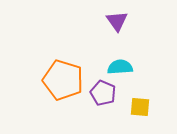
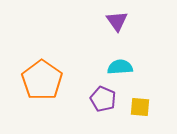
orange pentagon: moved 21 px left; rotated 18 degrees clockwise
purple pentagon: moved 6 px down
